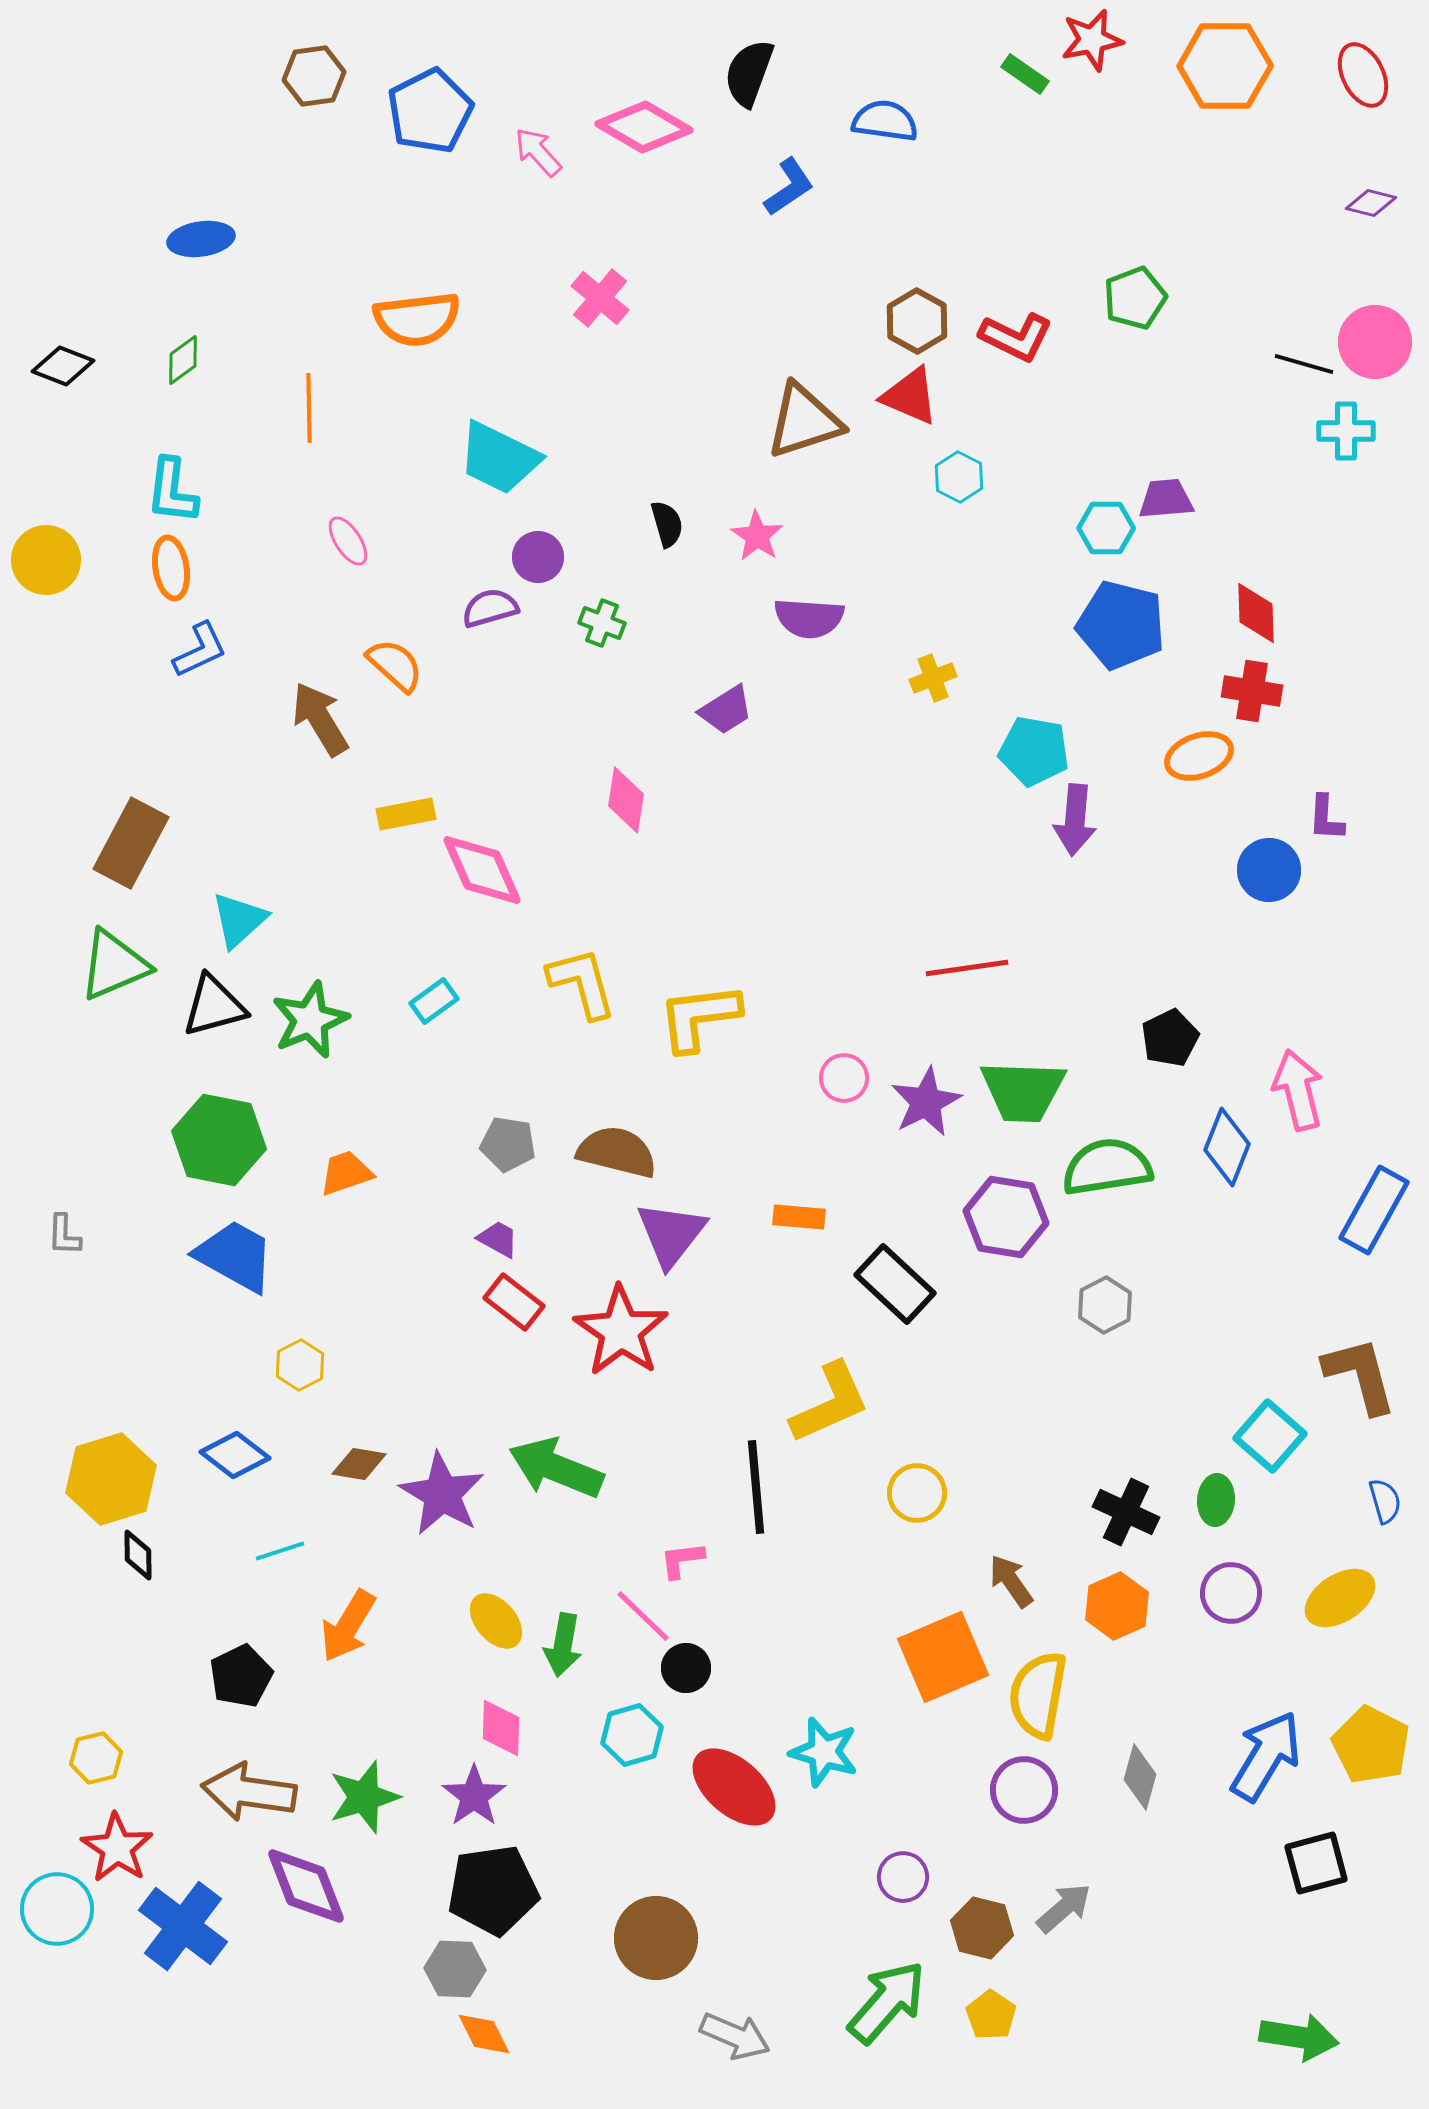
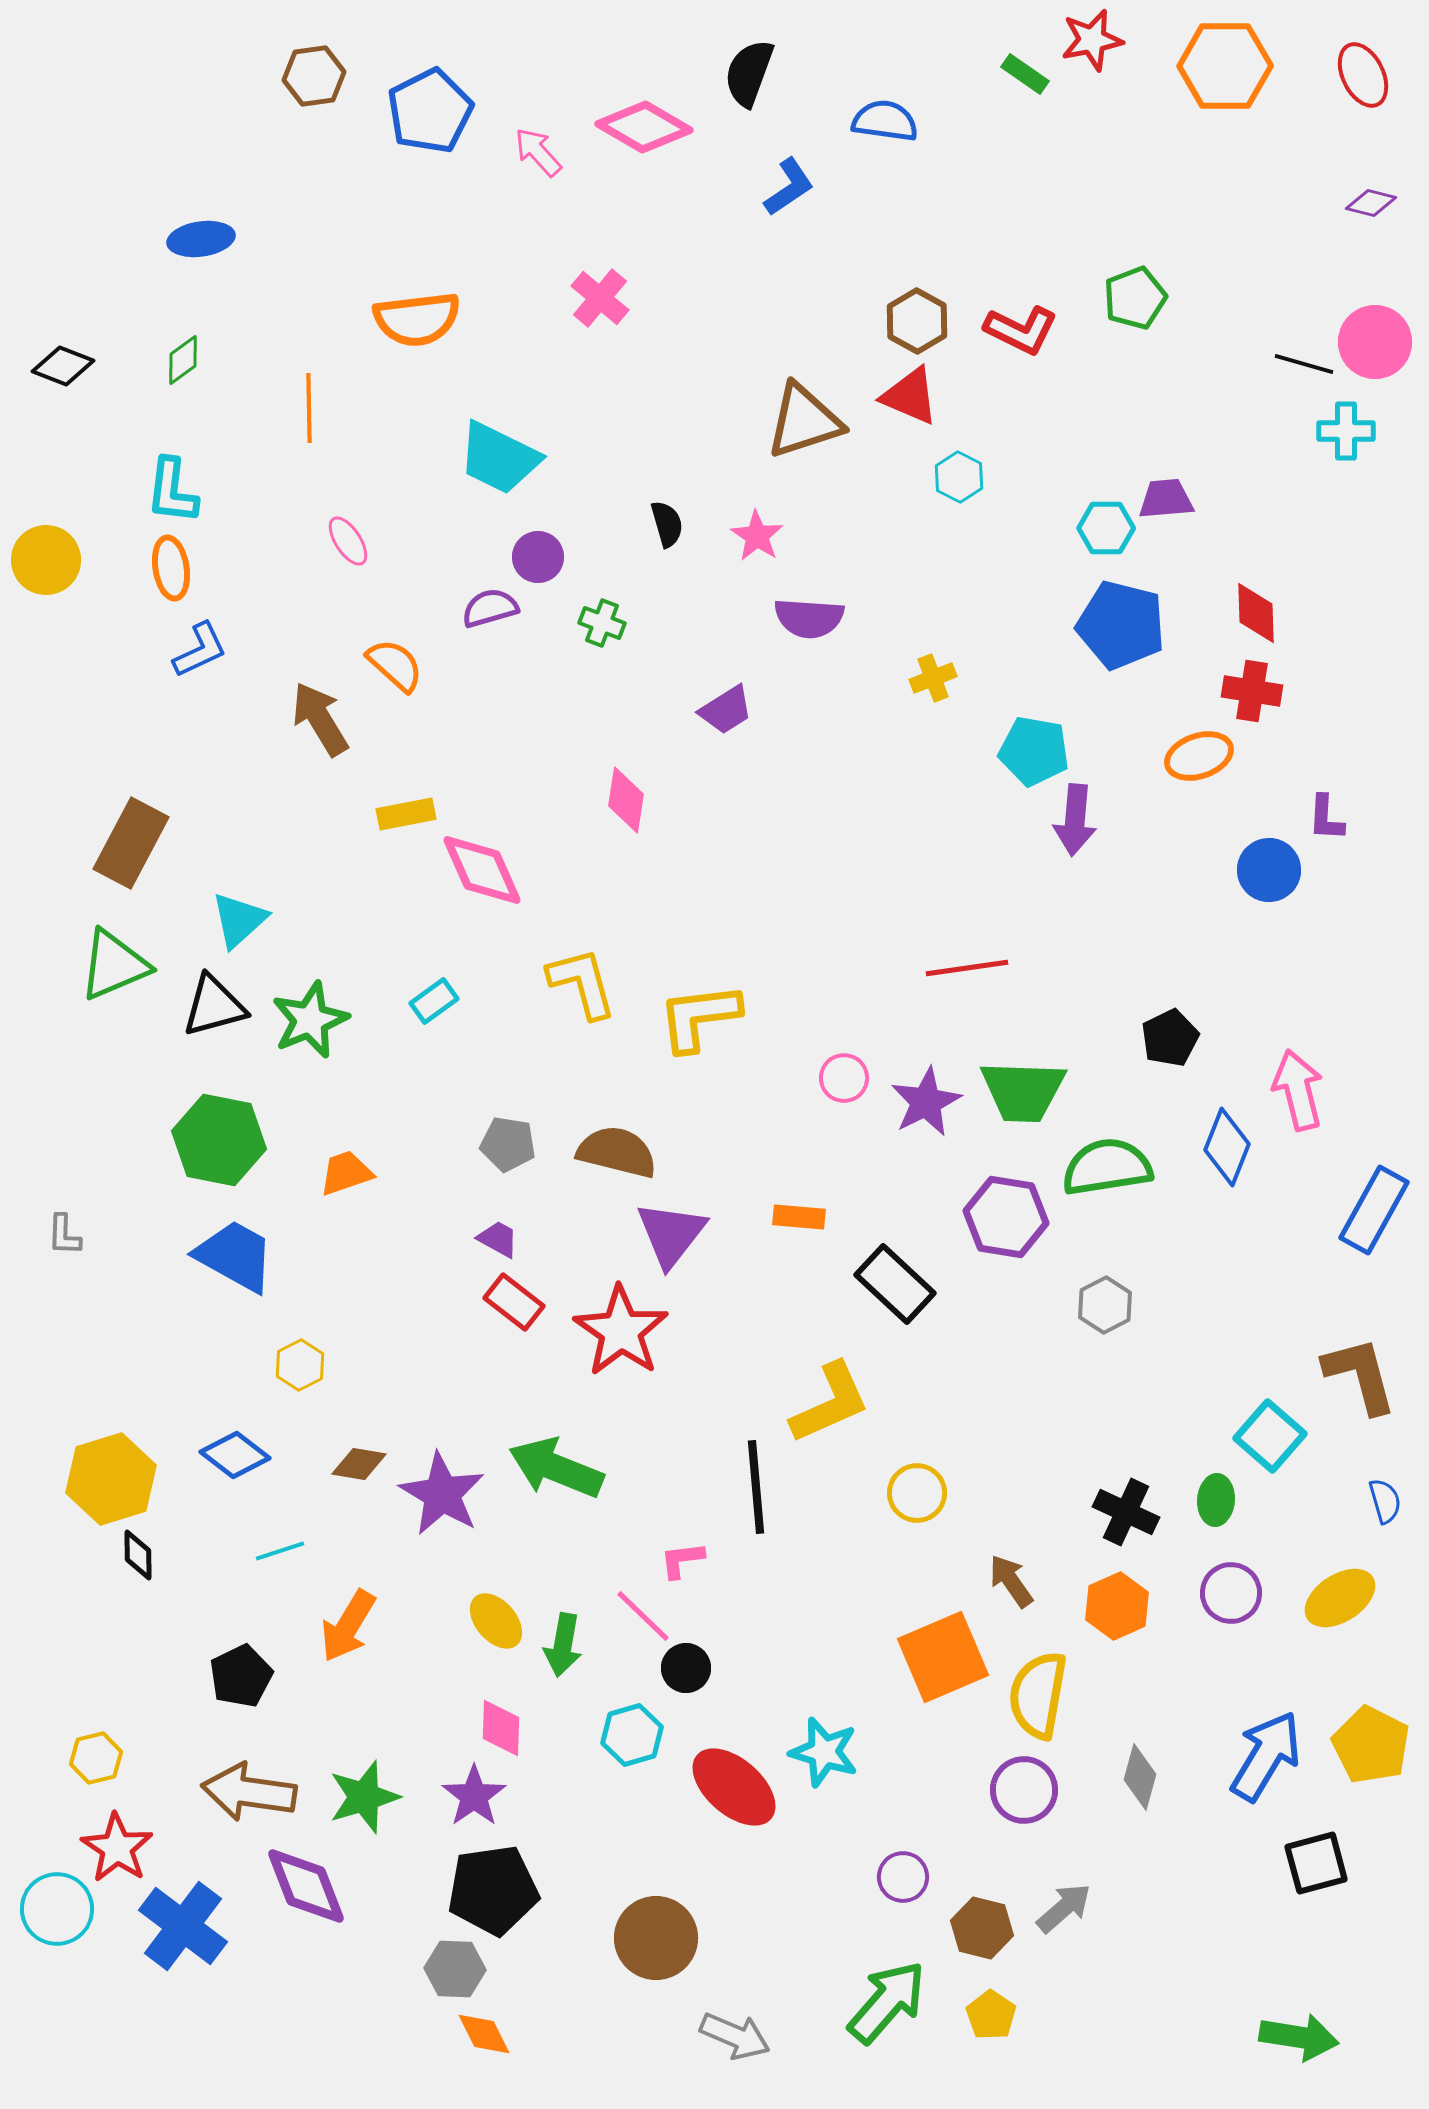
red L-shape at (1016, 337): moved 5 px right, 7 px up
